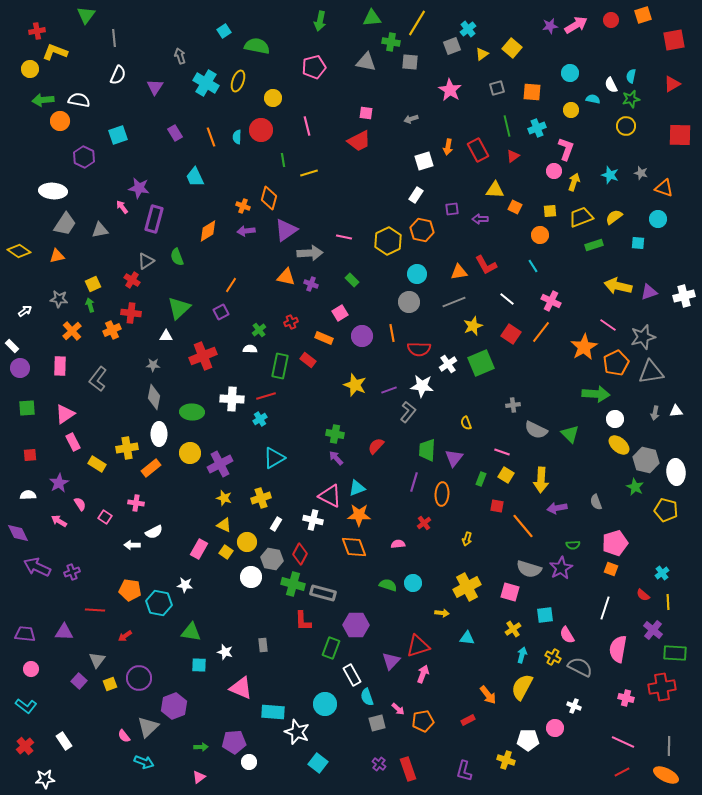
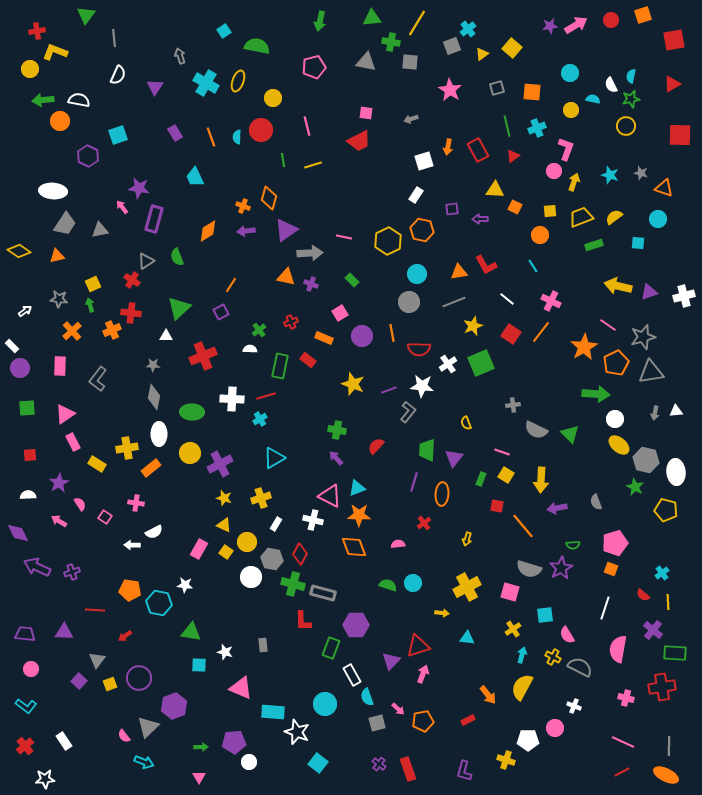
purple hexagon at (84, 157): moved 4 px right, 1 px up
yellow line at (309, 173): moved 4 px right, 8 px up
yellow star at (355, 385): moved 2 px left, 1 px up
green cross at (335, 434): moved 2 px right, 4 px up
pink triangle at (199, 777): rotated 24 degrees counterclockwise
